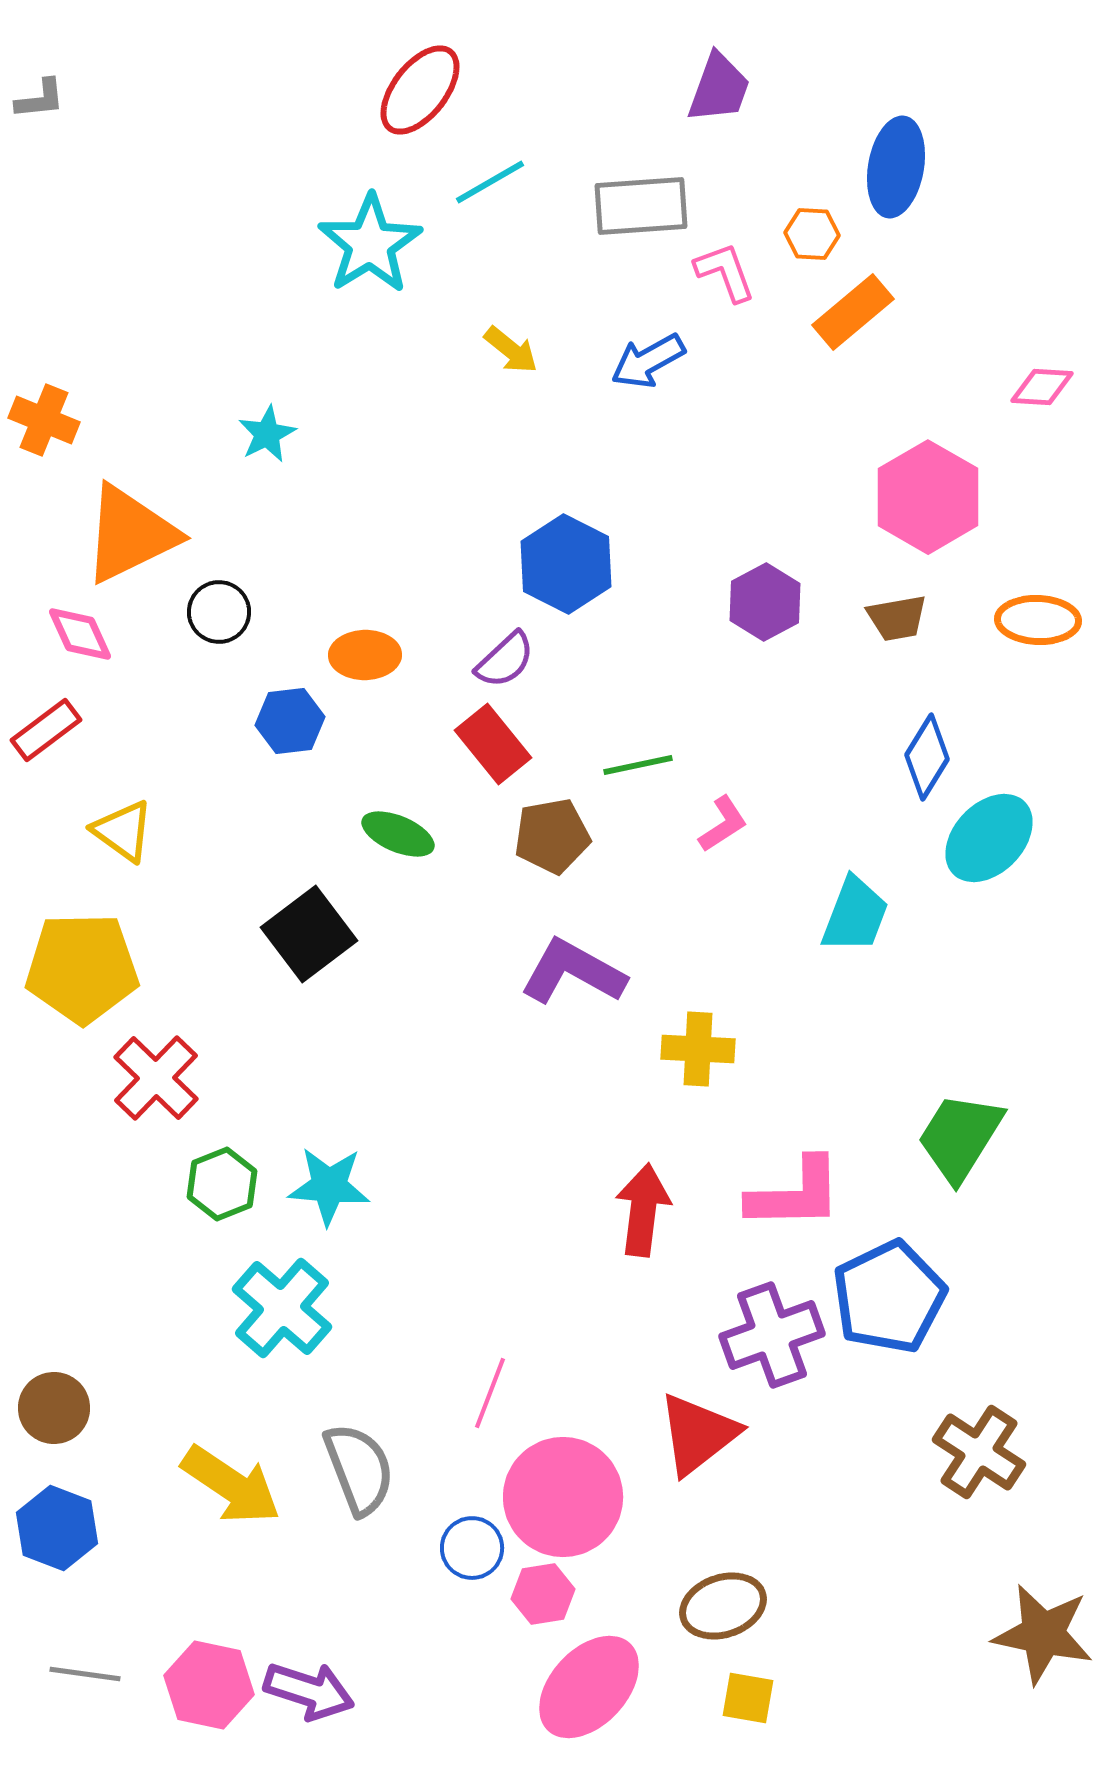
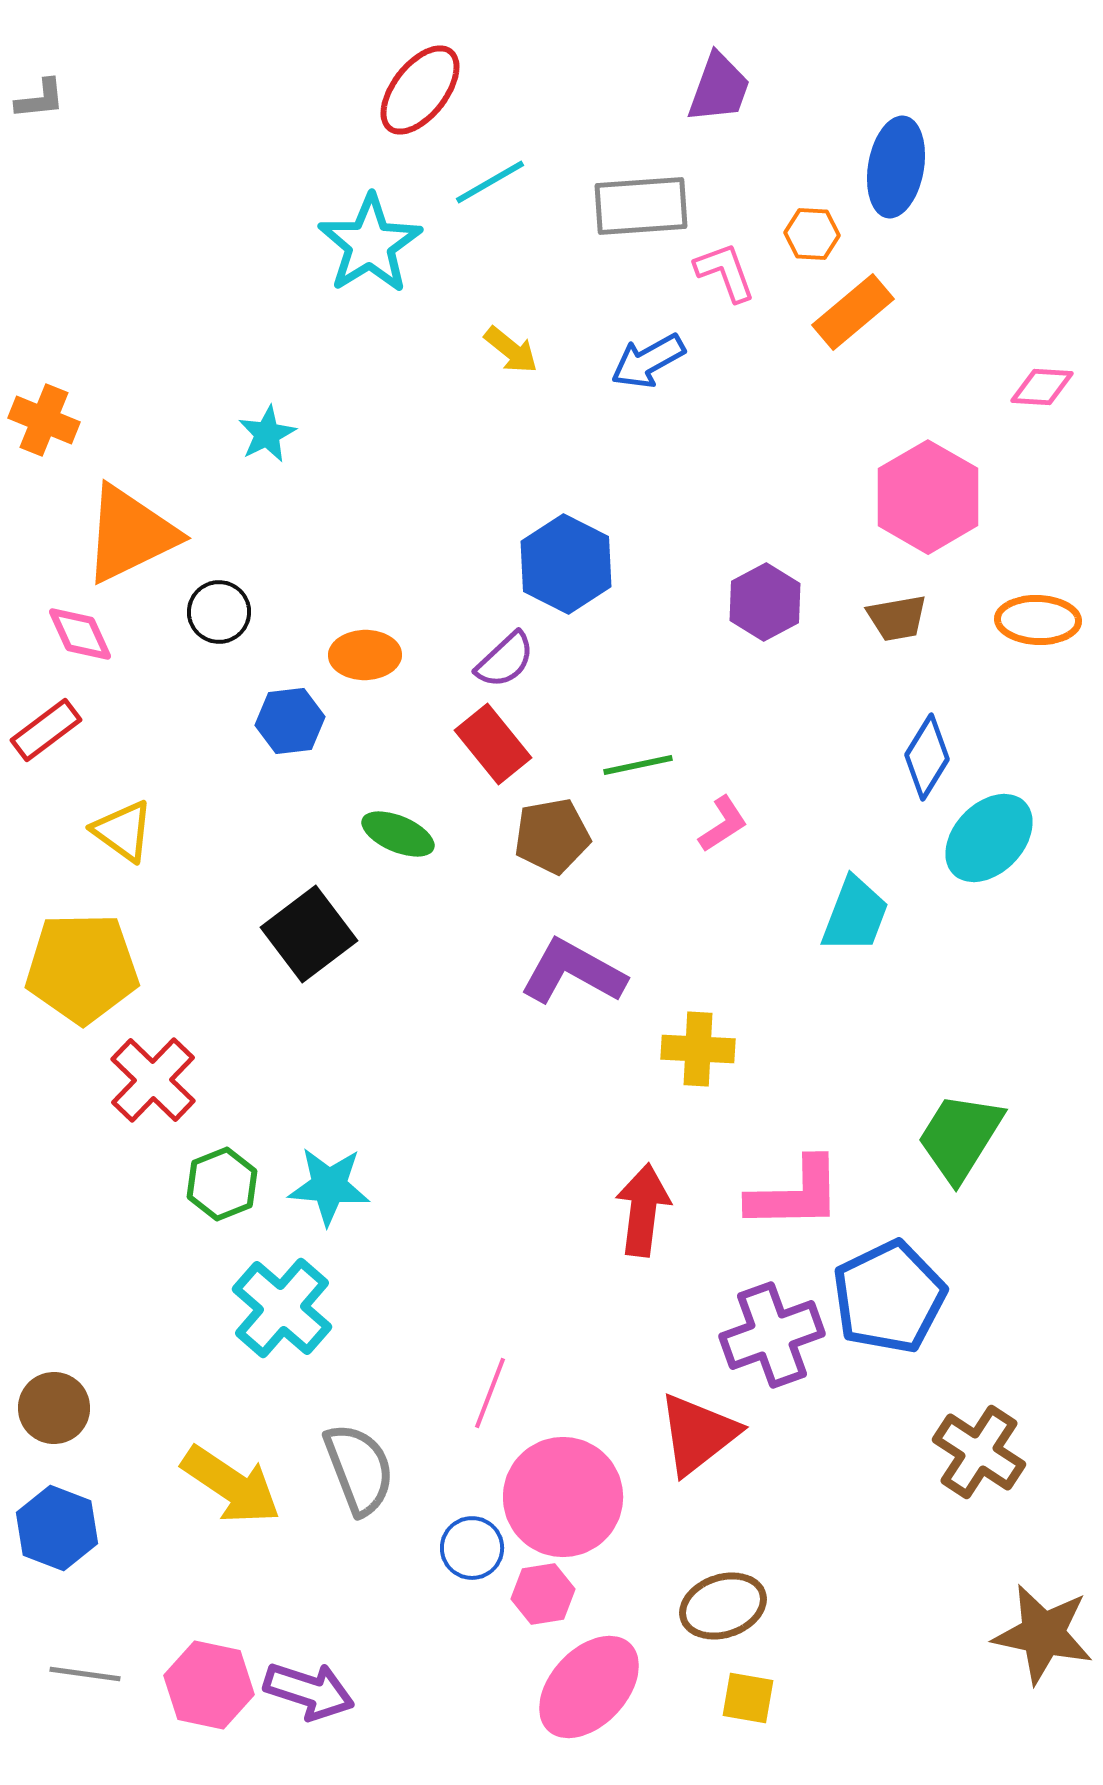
red cross at (156, 1078): moved 3 px left, 2 px down
